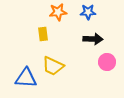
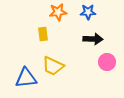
blue triangle: rotated 10 degrees counterclockwise
